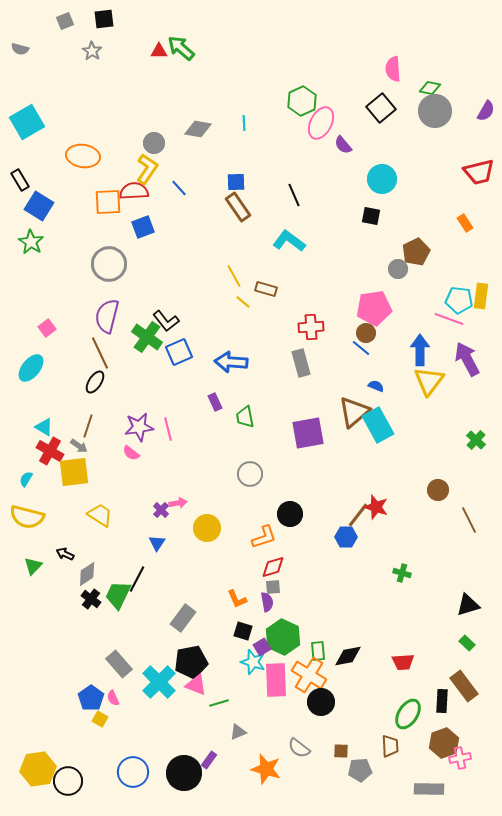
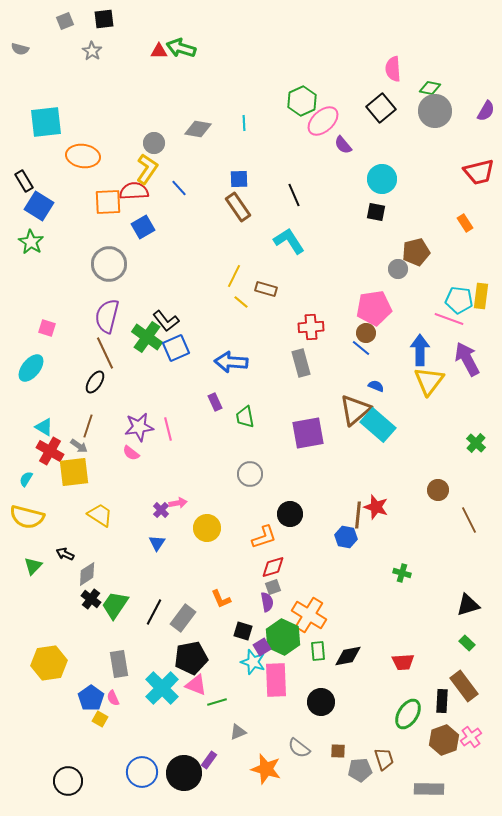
green arrow at (181, 48): rotated 24 degrees counterclockwise
cyan square at (27, 122): moved 19 px right; rotated 24 degrees clockwise
pink ellipse at (321, 123): moved 2 px right, 2 px up; rotated 20 degrees clockwise
black rectangle at (20, 180): moved 4 px right, 1 px down
blue square at (236, 182): moved 3 px right, 3 px up
black square at (371, 216): moved 5 px right, 4 px up
blue square at (143, 227): rotated 10 degrees counterclockwise
cyan L-shape at (289, 241): rotated 20 degrees clockwise
brown pentagon at (416, 252): rotated 12 degrees clockwise
yellow line at (234, 276): rotated 55 degrees clockwise
yellow line at (243, 302): moved 2 px left
pink square at (47, 328): rotated 36 degrees counterclockwise
blue square at (179, 352): moved 3 px left, 4 px up
brown line at (100, 353): moved 5 px right
brown triangle at (354, 412): moved 1 px right, 2 px up
cyan rectangle at (378, 425): rotated 20 degrees counterclockwise
green cross at (476, 440): moved 3 px down
brown line at (358, 515): rotated 32 degrees counterclockwise
blue hexagon at (346, 537): rotated 10 degrees clockwise
black line at (137, 579): moved 17 px right, 33 px down
gray square at (273, 587): rotated 14 degrees counterclockwise
green trapezoid at (118, 595): moved 3 px left, 10 px down; rotated 8 degrees clockwise
orange L-shape at (237, 599): moved 16 px left
black pentagon at (191, 662): moved 4 px up
gray rectangle at (119, 664): rotated 32 degrees clockwise
orange cross at (309, 675): moved 60 px up
cyan cross at (159, 682): moved 3 px right, 6 px down
green line at (219, 703): moved 2 px left, 1 px up
brown hexagon at (444, 743): moved 3 px up
brown trapezoid at (390, 746): moved 6 px left, 13 px down; rotated 15 degrees counterclockwise
brown square at (341, 751): moved 3 px left
pink cross at (460, 758): moved 11 px right, 21 px up; rotated 25 degrees counterclockwise
yellow hexagon at (38, 769): moved 11 px right, 106 px up
blue circle at (133, 772): moved 9 px right
